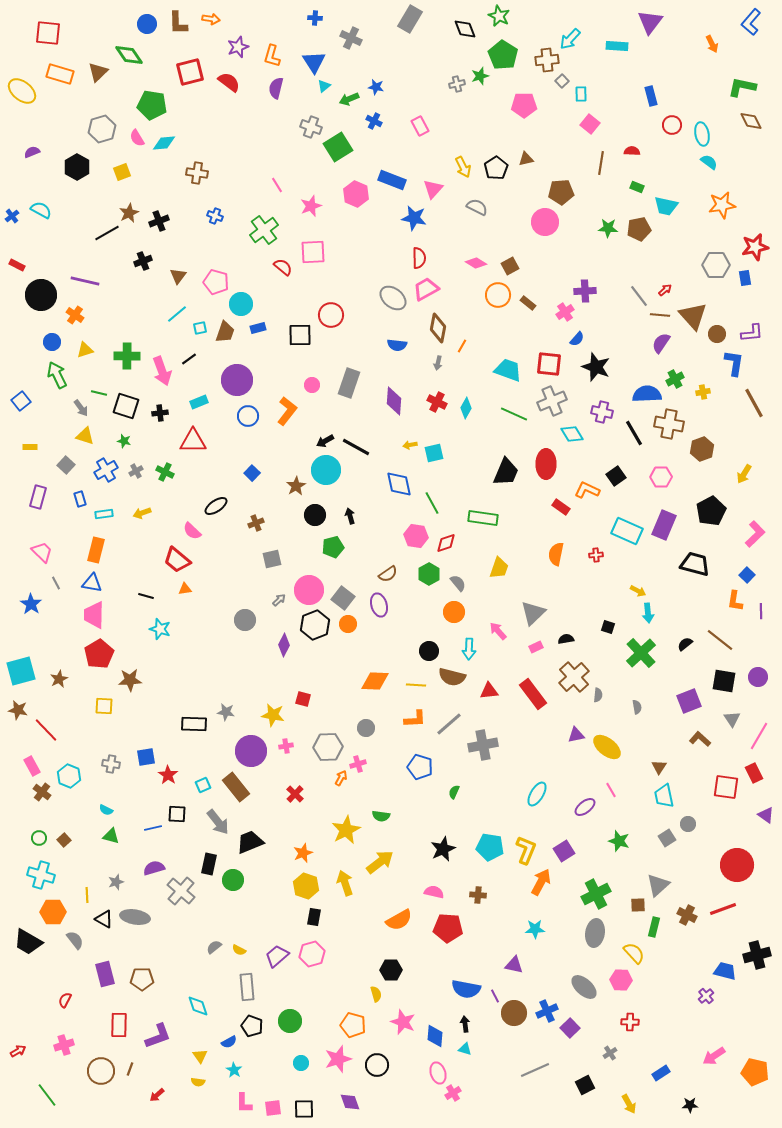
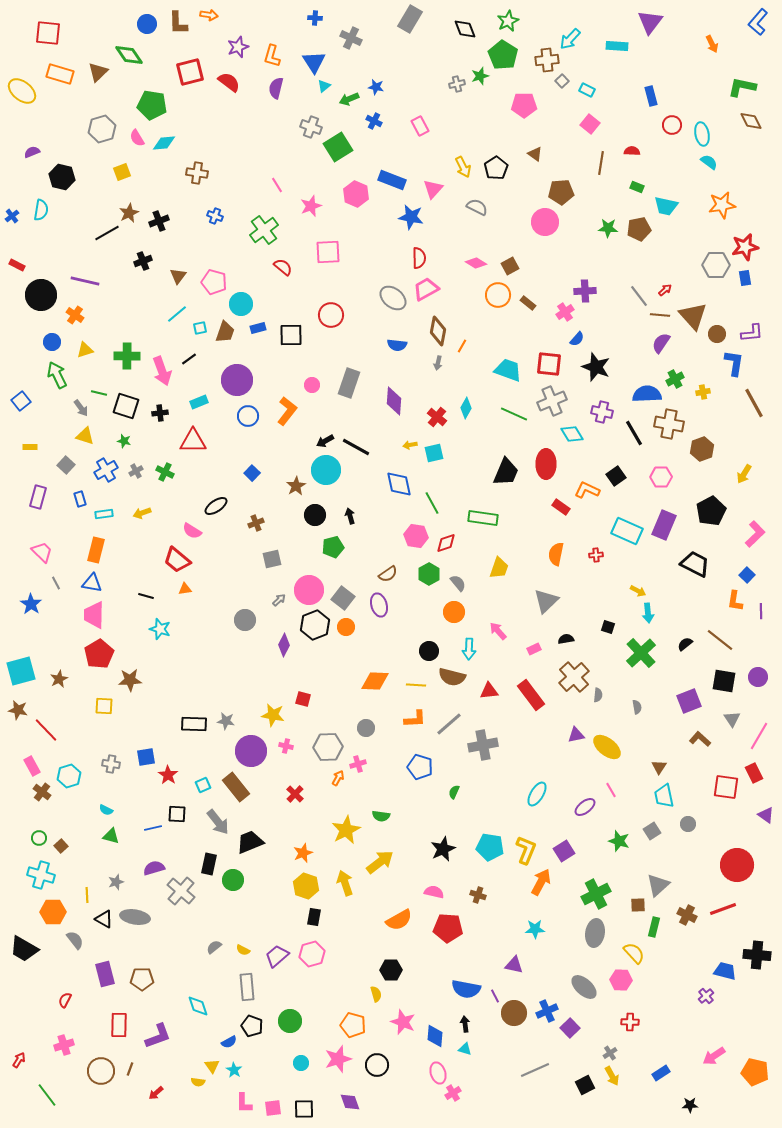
green star at (499, 16): moved 9 px right, 5 px down; rotated 20 degrees clockwise
orange arrow at (211, 19): moved 2 px left, 4 px up
blue L-shape at (751, 22): moved 7 px right
cyan rectangle at (581, 94): moved 6 px right, 4 px up; rotated 63 degrees counterclockwise
brown triangle at (526, 159): moved 9 px right, 5 px up; rotated 49 degrees clockwise
black hexagon at (77, 167): moved 15 px left, 10 px down; rotated 15 degrees counterclockwise
cyan semicircle at (41, 210): rotated 70 degrees clockwise
blue star at (414, 218): moved 3 px left, 1 px up
red star at (755, 247): moved 10 px left
pink square at (313, 252): moved 15 px right
pink pentagon at (216, 282): moved 2 px left
brown diamond at (438, 328): moved 3 px down
black square at (300, 335): moved 9 px left
red cross at (437, 402): moved 15 px down; rotated 12 degrees clockwise
pink semicircle at (192, 531): rotated 12 degrees counterclockwise
black trapezoid at (695, 564): rotated 12 degrees clockwise
gray triangle at (533, 613): moved 13 px right, 12 px up
orange circle at (348, 624): moved 2 px left, 3 px down
pink rectangle at (536, 647): moved 2 px left, 2 px down
red rectangle at (533, 694): moved 2 px left, 1 px down
gray star at (226, 712): moved 9 px down
pink cross at (286, 746): rotated 24 degrees clockwise
cyan hexagon at (69, 776): rotated 20 degrees clockwise
orange arrow at (341, 778): moved 3 px left
gray square at (667, 838): moved 15 px left, 7 px up
brown square at (64, 840): moved 3 px left, 6 px down
brown cross at (478, 895): rotated 14 degrees clockwise
black trapezoid at (28, 942): moved 4 px left, 7 px down
yellow semicircle at (239, 950): moved 4 px right
black cross at (757, 955): rotated 20 degrees clockwise
red arrow at (18, 1051): moved 1 px right, 9 px down; rotated 28 degrees counterclockwise
yellow triangle at (200, 1056): moved 12 px right, 10 px down
red arrow at (157, 1095): moved 1 px left, 2 px up
yellow arrow at (629, 1104): moved 17 px left, 28 px up
